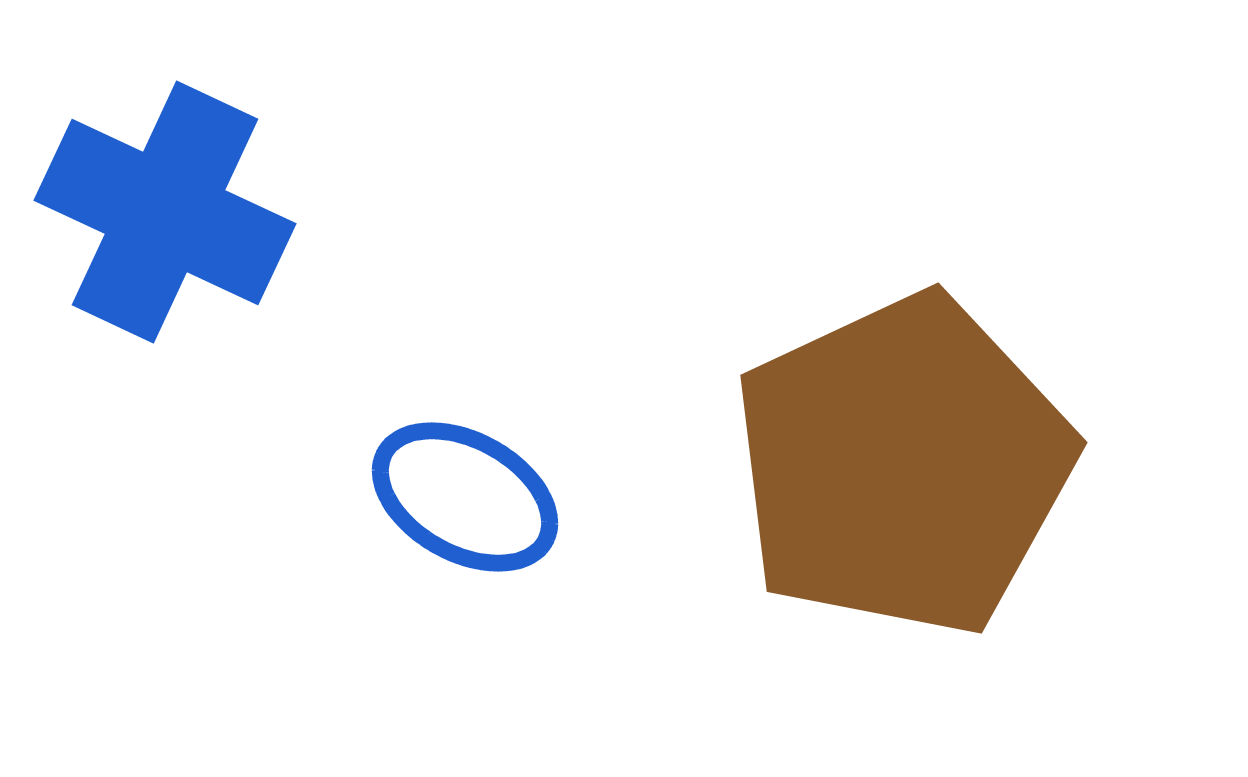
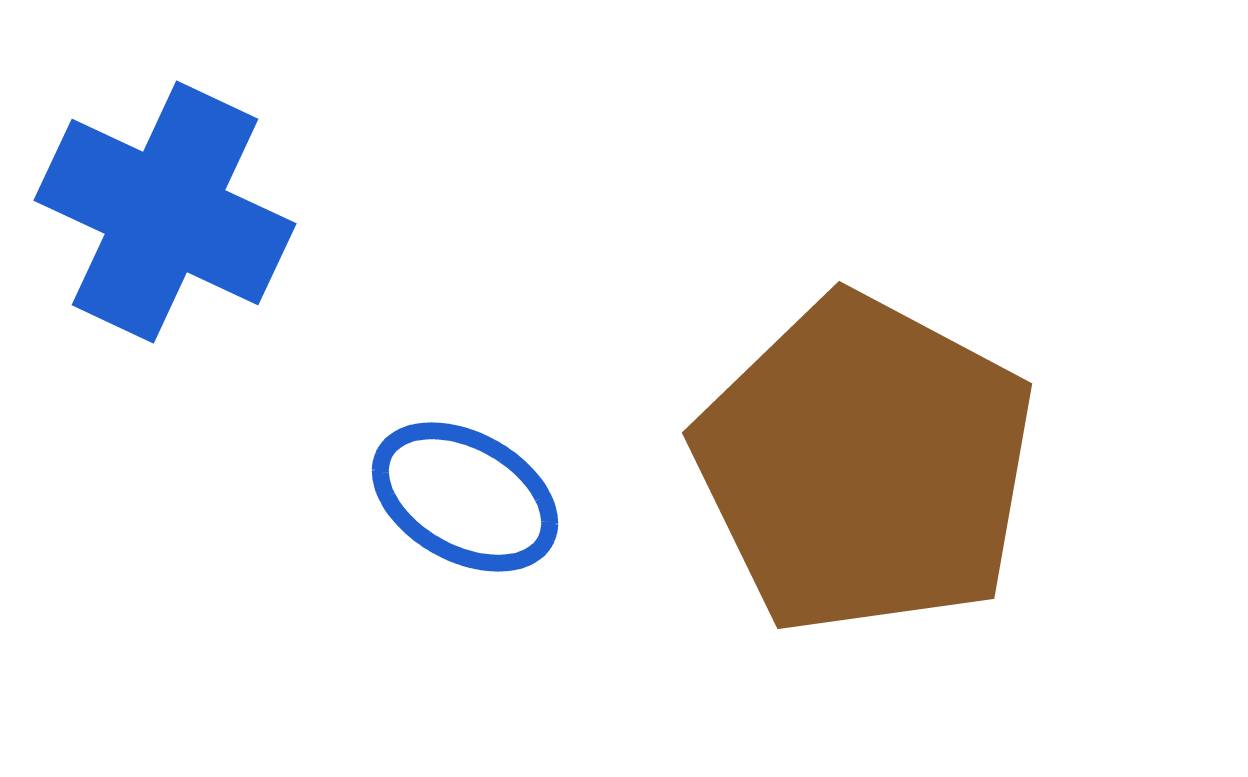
brown pentagon: moved 38 px left; rotated 19 degrees counterclockwise
